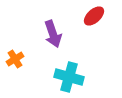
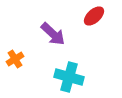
purple arrow: rotated 28 degrees counterclockwise
